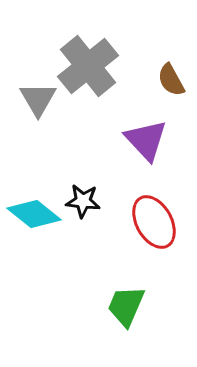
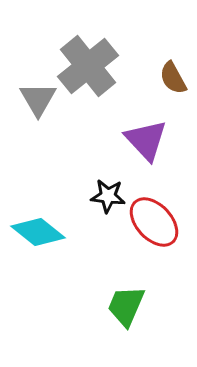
brown semicircle: moved 2 px right, 2 px up
black star: moved 25 px right, 5 px up
cyan diamond: moved 4 px right, 18 px down
red ellipse: rotated 14 degrees counterclockwise
